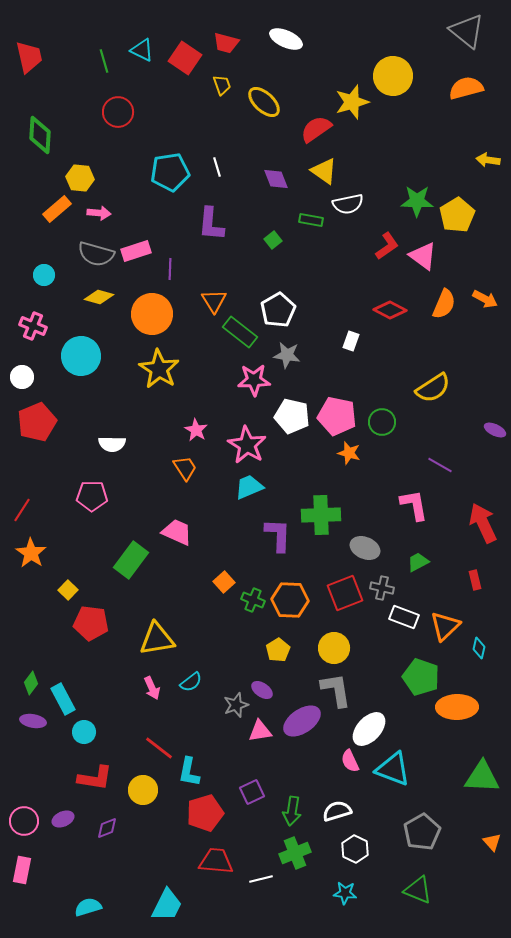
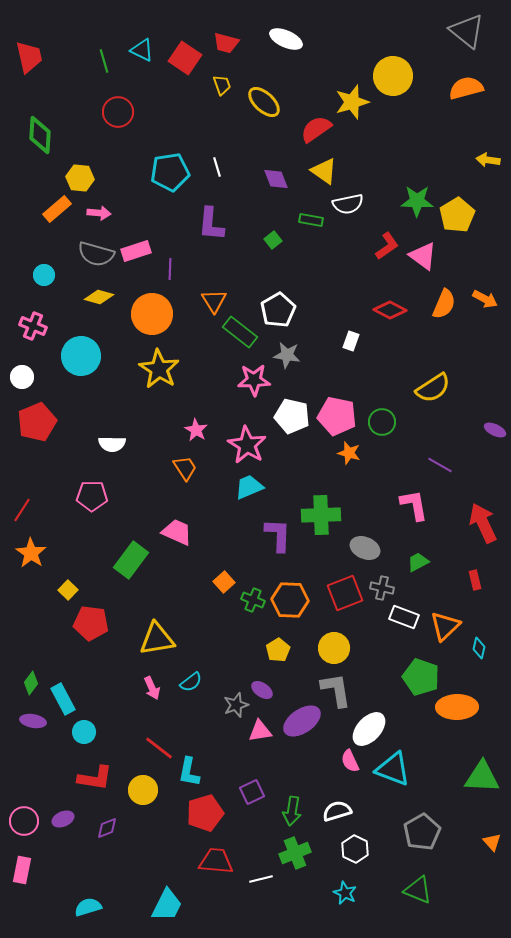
cyan star at (345, 893): rotated 20 degrees clockwise
